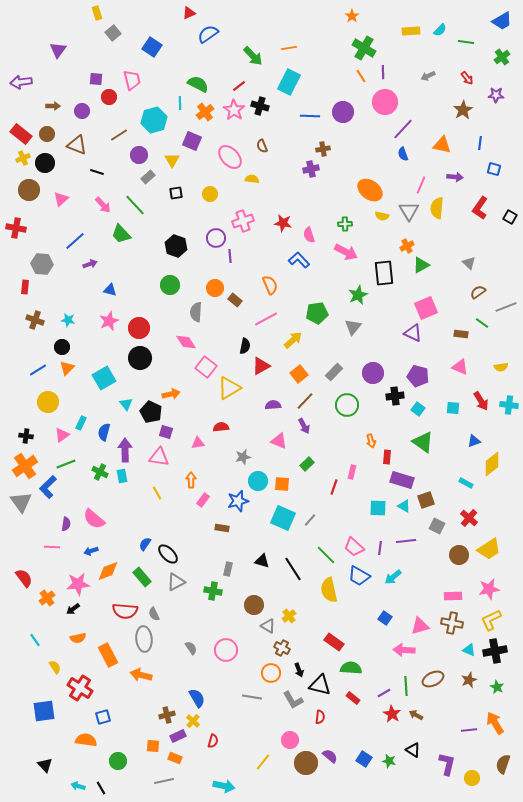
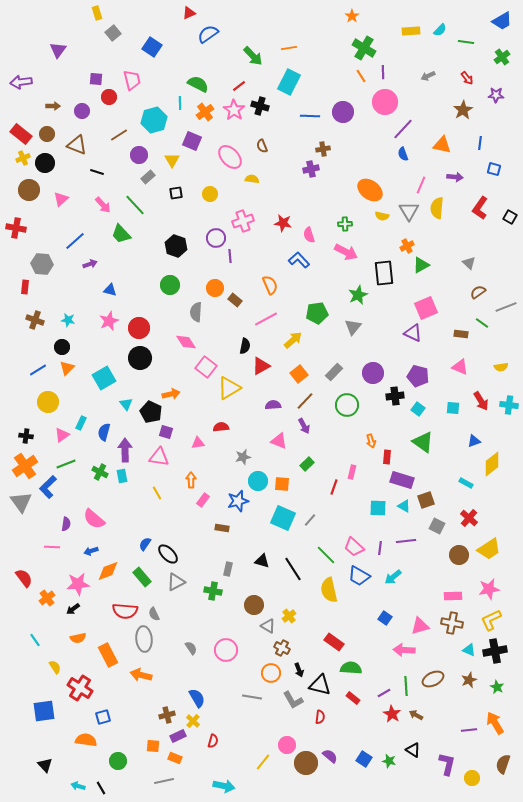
pink circle at (290, 740): moved 3 px left, 5 px down
